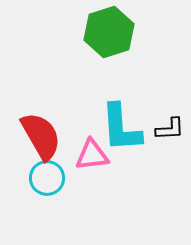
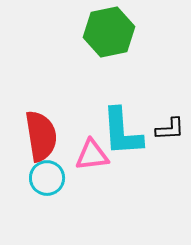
green hexagon: rotated 6 degrees clockwise
cyan L-shape: moved 1 px right, 4 px down
red semicircle: rotated 21 degrees clockwise
